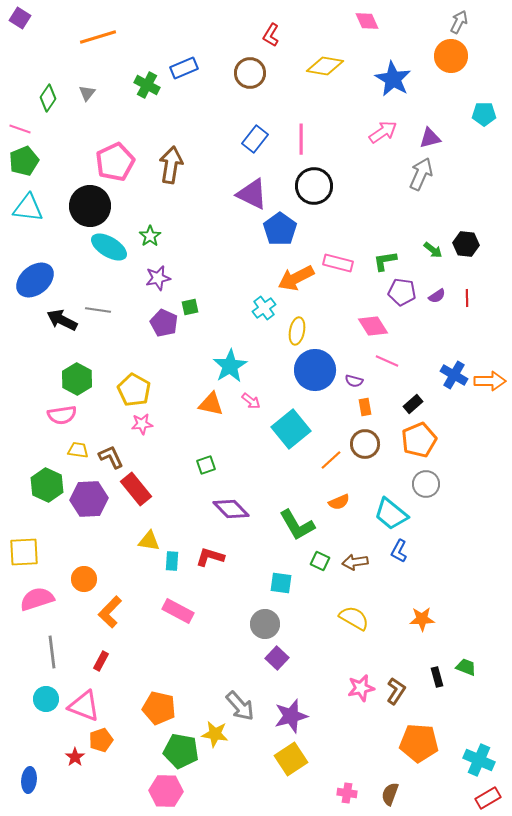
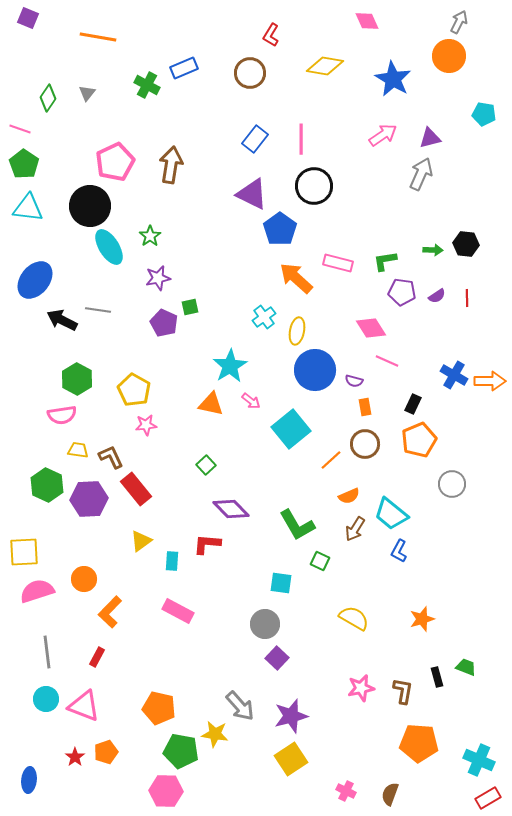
purple square at (20, 18): moved 8 px right; rotated 10 degrees counterclockwise
orange line at (98, 37): rotated 27 degrees clockwise
orange circle at (451, 56): moved 2 px left
cyan pentagon at (484, 114): rotated 10 degrees clockwise
pink arrow at (383, 132): moved 3 px down
green pentagon at (24, 161): moved 3 px down; rotated 16 degrees counterclockwise
cyan ellipse at (109, 247): rotated 27 degrees clockwise
green arrow at (433, 250): rotated 36 degrees counterclockwise
orange arrow at (296, 278): rotated 69 degrees clockwise
blue ellipse at (35, 280): rotated 12 degrees counterclockwise
cyan cross at (264, 308): moved 9 px down
pink diamond at (373, 326): moved 2 px left, 2 px down
black rectangle at (413, 404): rotated 24 degrees counterclockwise
pink star at (142, 424): moved 4 px right, 1 px down
green square at (206, 465): rotated 24 degrees counterclockwise
gray circle at (426, 484): moved 26 px right
orange semicircle at (339, 502): moved 10 px right, 6 px up
yellow triangle at (149, 541): moved 8 px left; rotated 45 degrees counterclockwise
red L-shape at (210, 557): moved 3 px left, 13 px up; rotated 12 degrees counterclockwise
brown arrow at (355, 562): moved 33 px up; rotated 50 degrees counterclockwise
pink semicircle at (37, 599): moved 8 px up
orange star at (422, 619): rotated 15 degrees counterclockwise
gray line at (52, 652): moved 5 px left
red rectangle at (101, 661): moved 4 px left, 4 px up
brown L-shape at (396, 691): moved 7 px right; rotated 24 degrees counterclockwise
orange pentagon at (101, 740): moved 5 px right, 12 px down
pink cross at (347, 793): moved 1 px left, 2 px up; rotated 18 degrees clockwise
